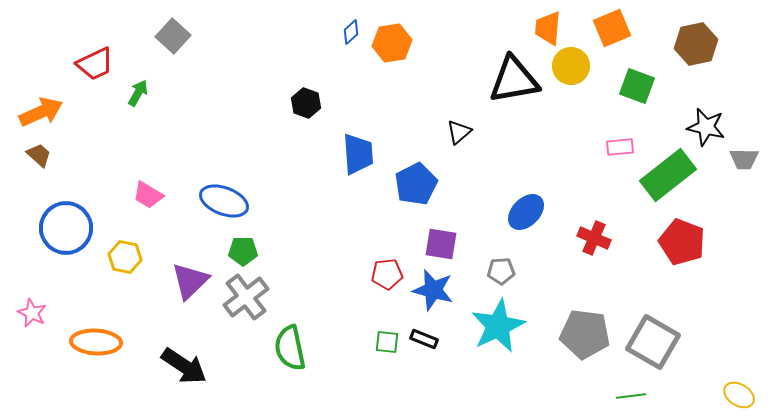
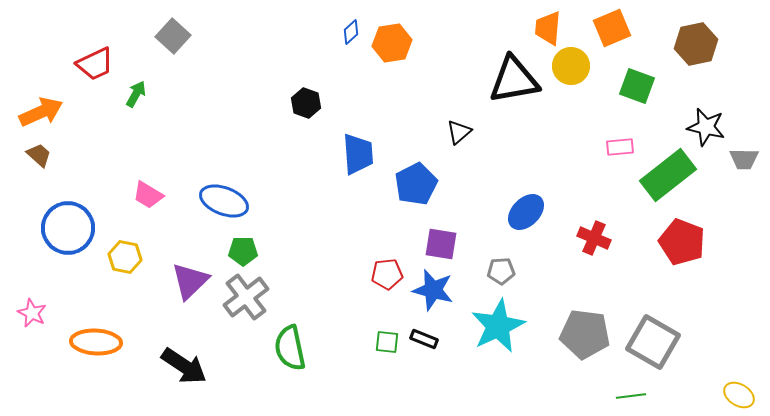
green arrow at (138, 93): moved 2 px left, 1 px down
blue circle at (66, 228): moved 2 px right
